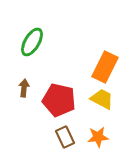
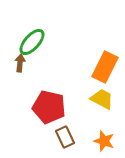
green ellipse: rotated 12 degrees clockwise
brown arrow: moved 4 px left, 25 px up
red pentagon: moved 10 px left, 7 px down
orange star: moved 6 px right, 4 px down; rotated 25 degrees clockwise
